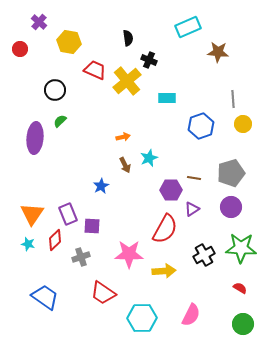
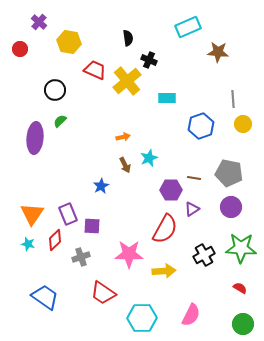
gray pentagon at (231, 173): moved 2 px left; rotated 28 degrees clockwise
